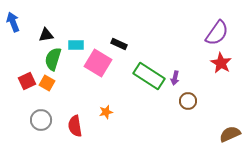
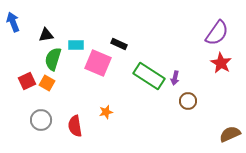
pink square: rotated 8 degrees counterclockwise
